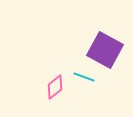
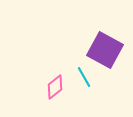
cyan line: rotated 40 degrees clockwise
